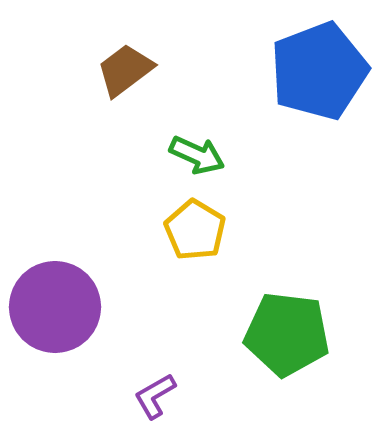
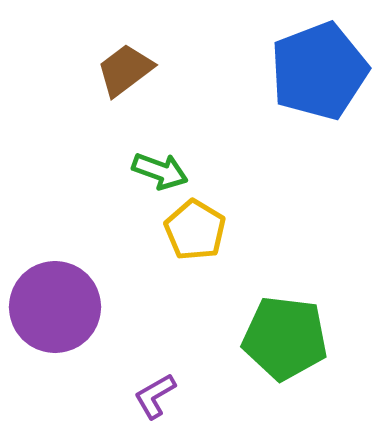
green arrow: moved 37 px left, 16 px down; rotated 4 degrees counterclockwise
green pentagon: moved 2 px left, 4 px down
